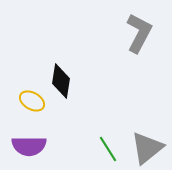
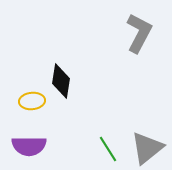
yellow ellipse: rotated 35 degrees counterclockwise
